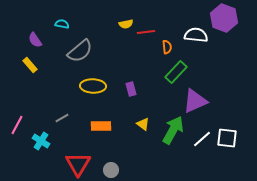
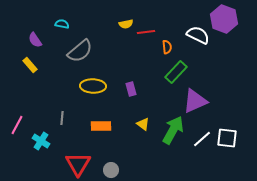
purple hexagon: moved 1 px down
white semicircle: moved 2 px right; rotated 20 degrees clockwise
gray line: rotated 56 degrees counterclockwise
